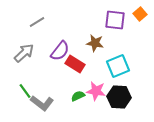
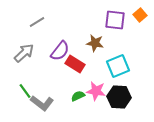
orange square: moved 1 px down
